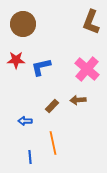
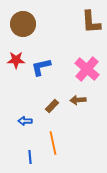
brown L-shape: rotated 25 degrees counterclockwise
